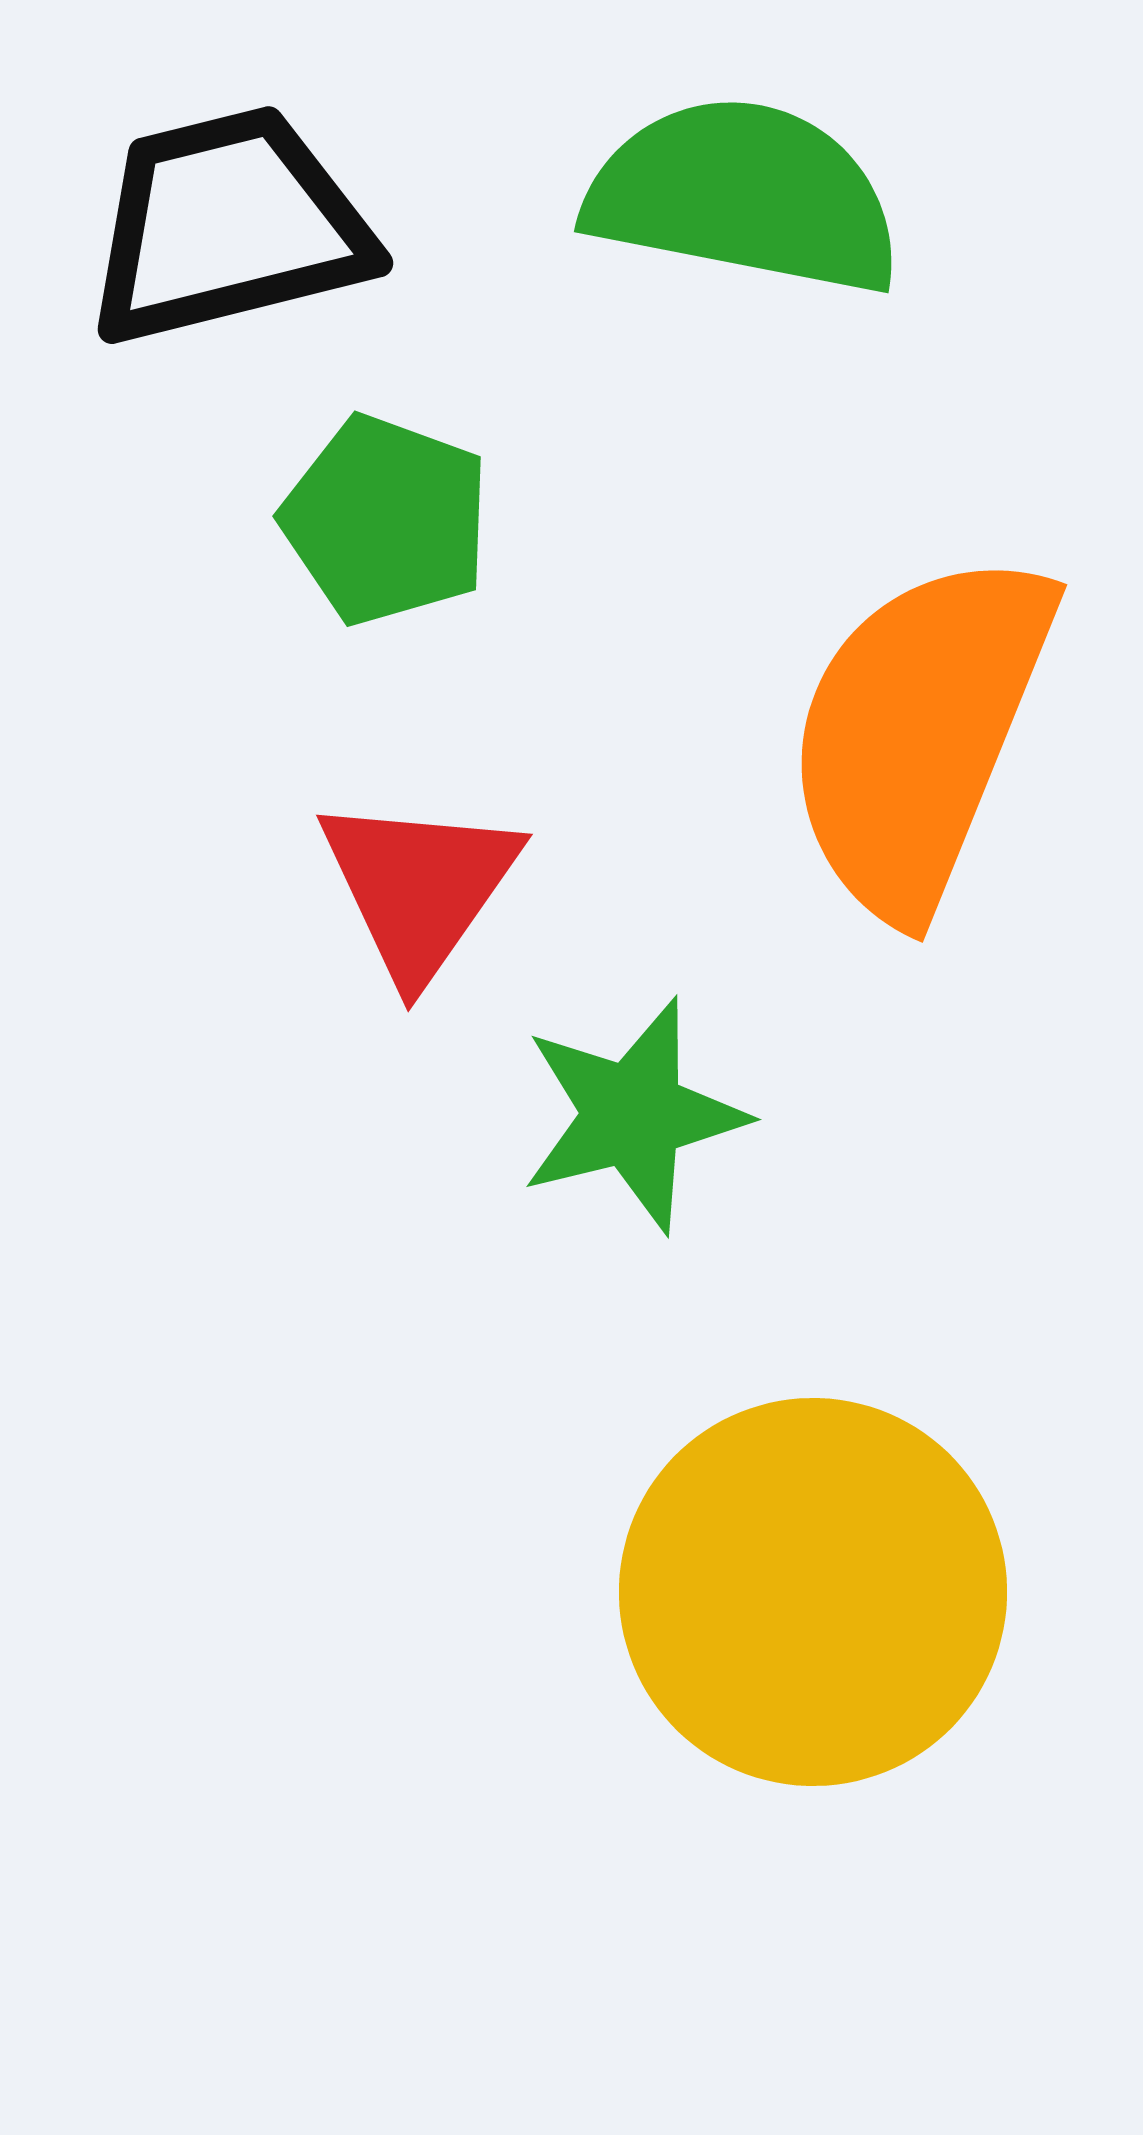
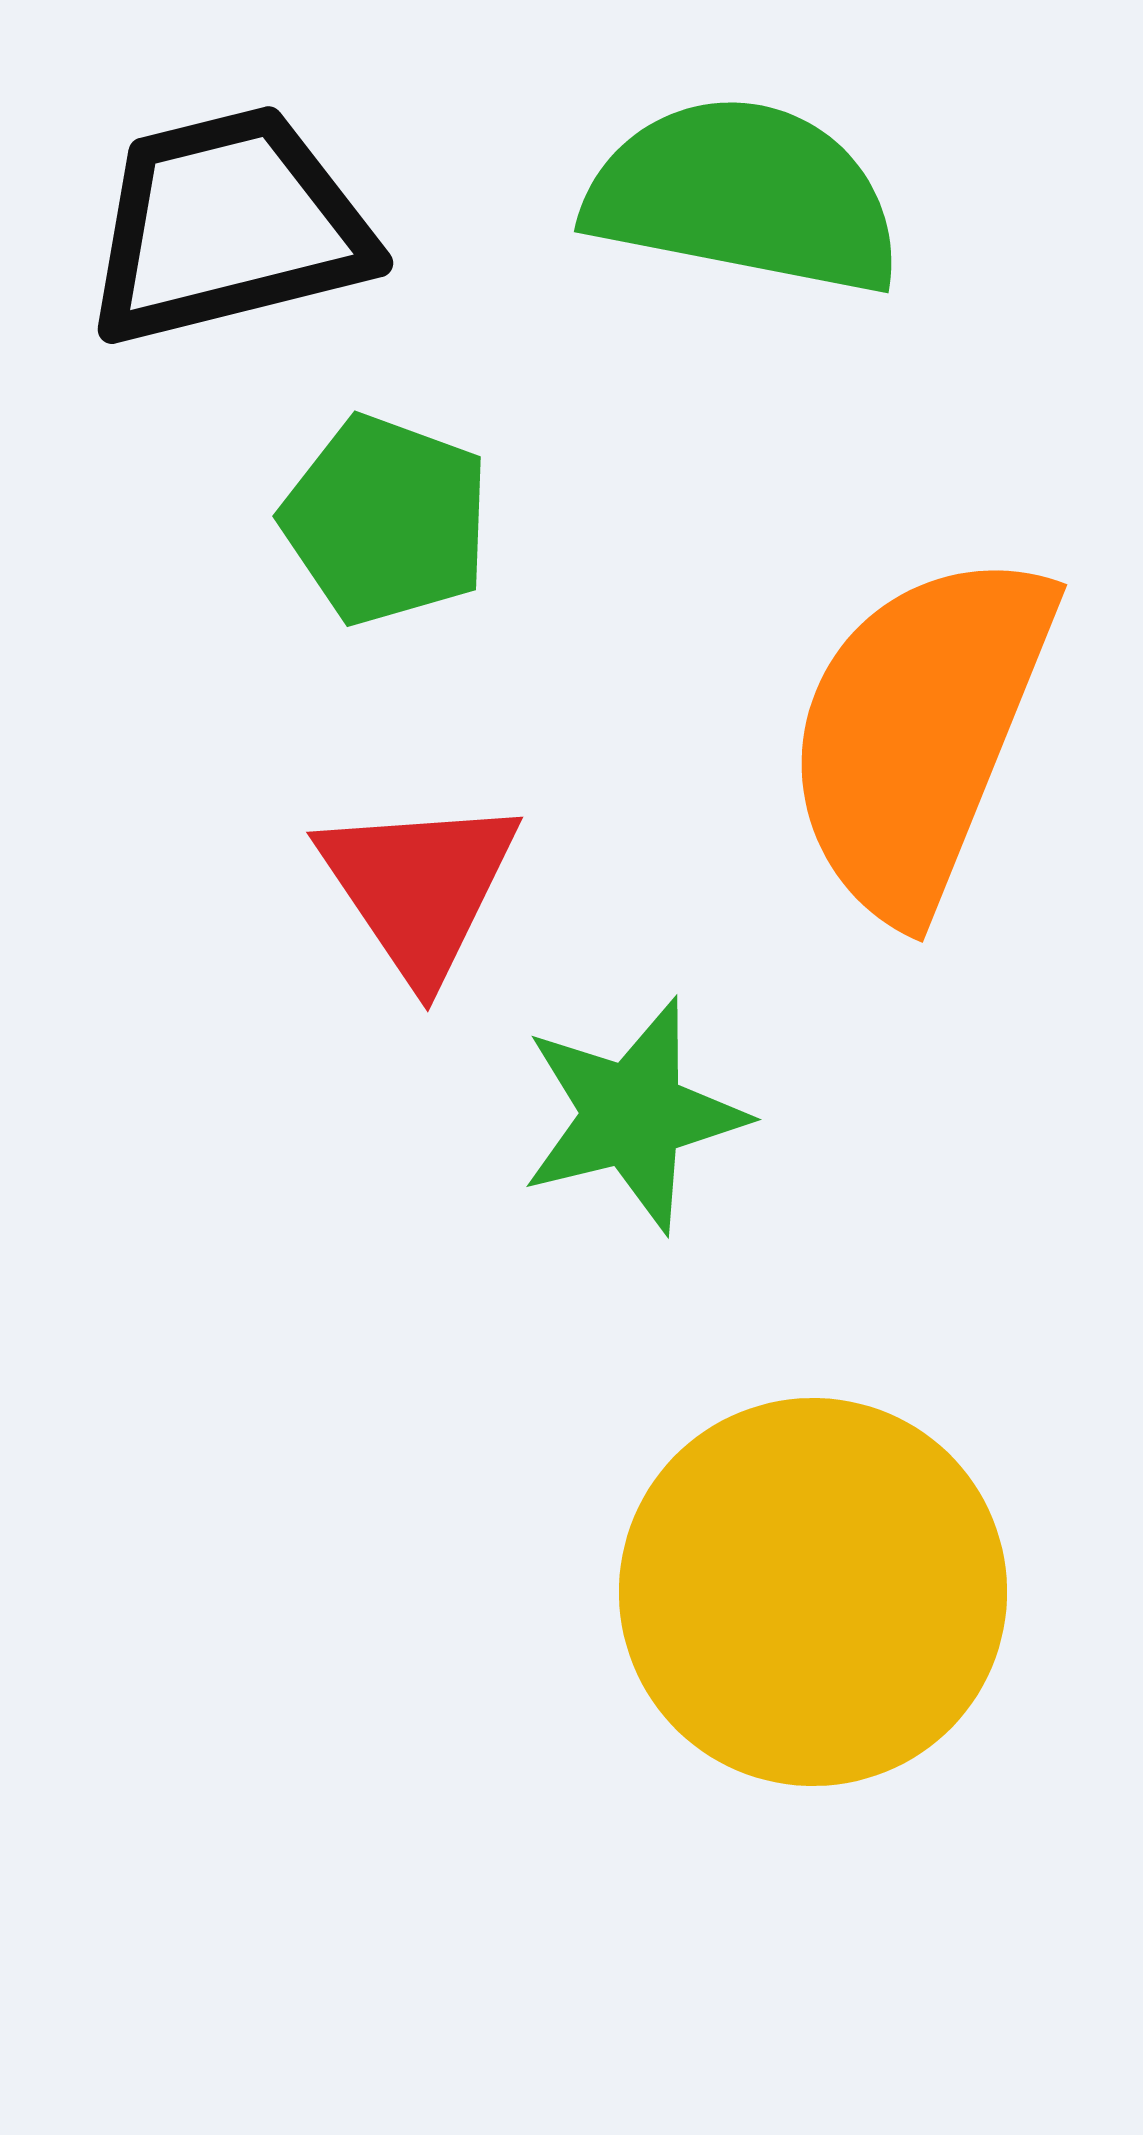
red triangle: rotated 9 degrees counterclockwise
